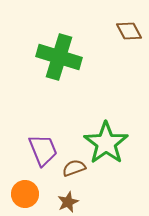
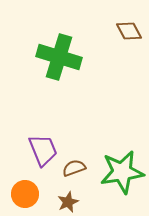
green star: moved 16 px right, 29 px down; rotated 27 degrees clockwise
